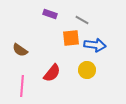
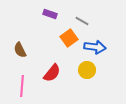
gray line: moved 1 px down
orange square: moved 2 px left; rotated 30 degrees counterclockwise
blue arrow: moved 2 px down
brown semicircle: rotated 28 degrees clockwise
